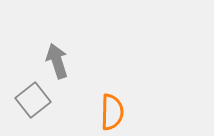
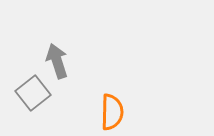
gray square: moved 7 px up
